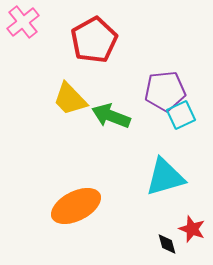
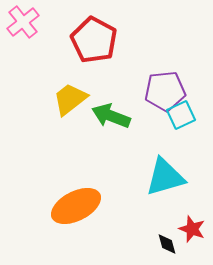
red pentagon: rotated 15 degrees counterclockwise
yellow trapezoid: rotated 96 degrees clockwise
